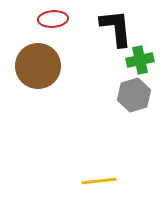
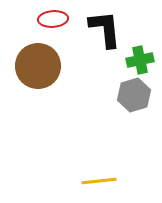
black L-shape: moved 11 px left, 1 px down
